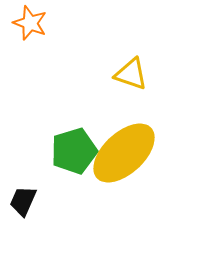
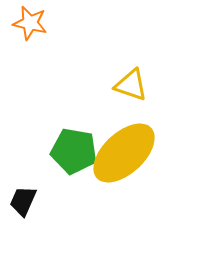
orange star: rotated 8 degrees counterclockwise
yellow triangle: moved 11 px down
green pentagon: rotated 27 degrees clockwise
